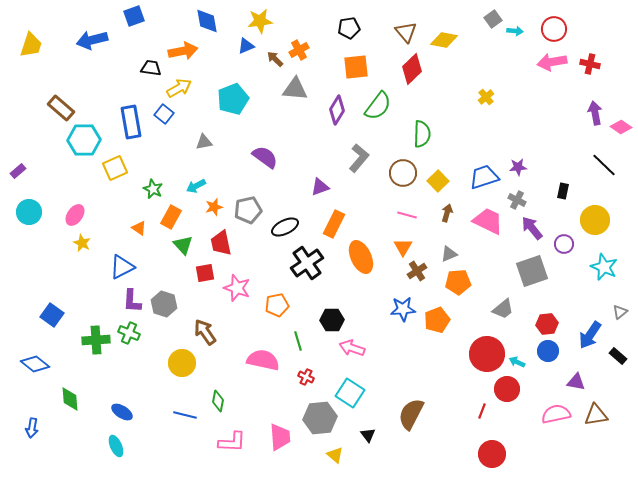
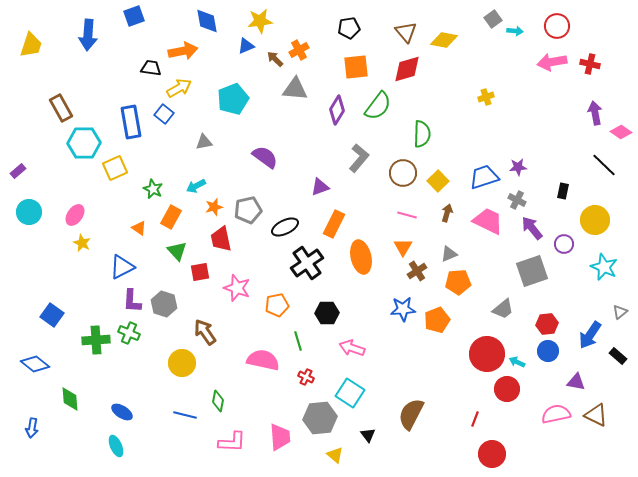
red circle at (554, 29): moved 3 px right, 3 px up
blue arrow at (92, 40): moved 4 px left, 5 px up; rotated 72 degrees counterclockwise
red diamond at (412, 69): moved 5 px left; rotated 28 degrees clockwise
yellow cross at (486, 97): rotated 21 degrees clockwise
brown rectangle at (61, 108): rotated 20 degrees clockwise
pink diamond at (621, 127): moved 5 px down
cyan hexagon at (84, 140): moved 3 px down
red trapezoid at (221, 243): moved 4 px up
green triangle at (183, 245): moved 6 px left, 6 px down
orange ellipse at (361, 257): rotated 12 degrees clockwise
red square at (205, 273): moved 5 px left, 1 px up
black hexagon at (332, 320): moved 5 px left, 7 px up
red line at (482, 411): moved 7 px left, 8 px down
brown triangle at (596, 415): rotated 35 degrees clockwise
